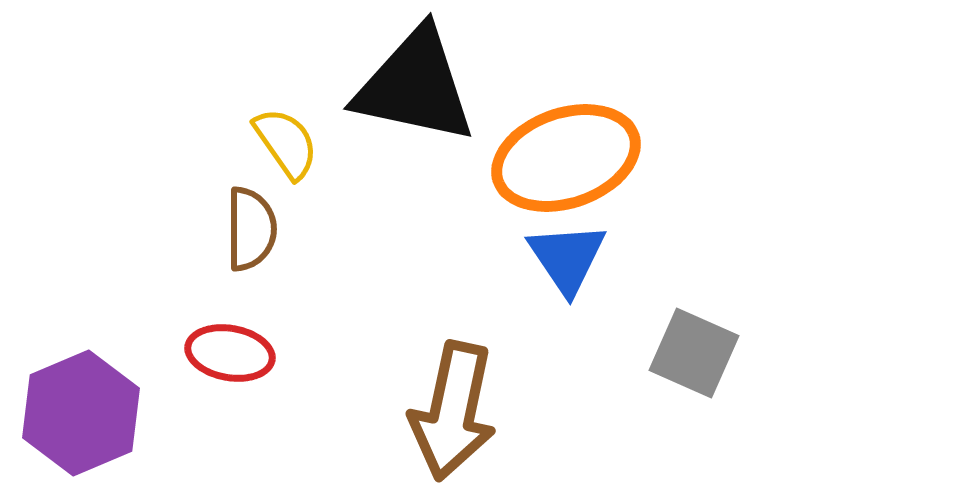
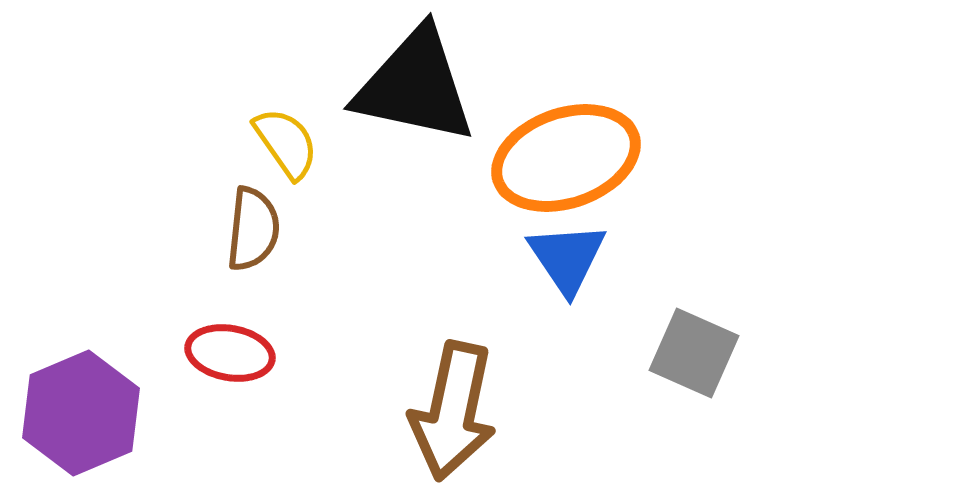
brown semicircle: moved 2 px right; rotated 6 degrees clockwise
